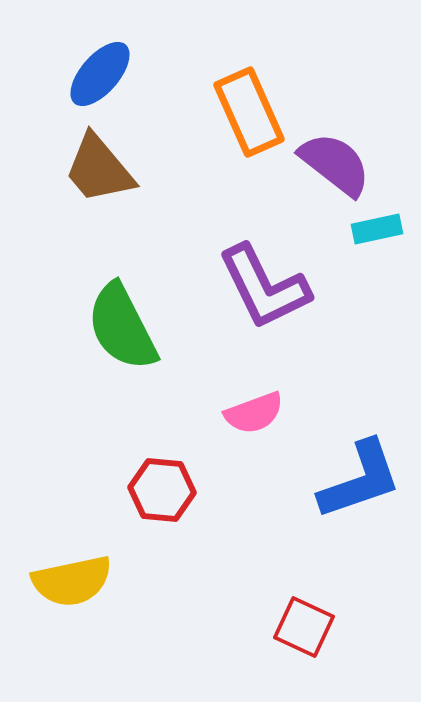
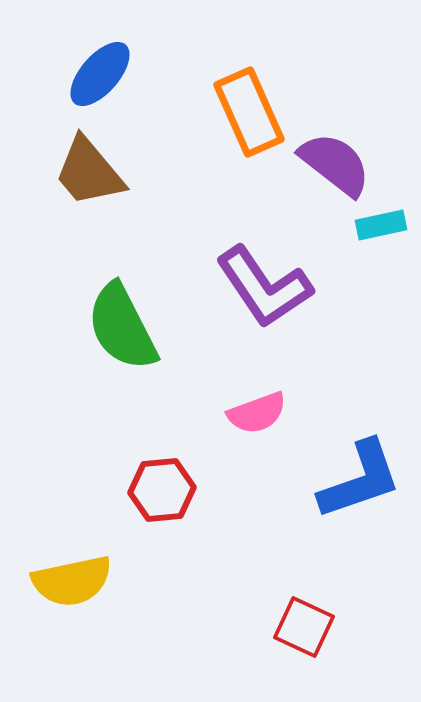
brown trapezoid: moved 10 px left, 3 px down
cyan rectangle: moved 4 px right, 4 px up
purple L-shape: rotated 8 degrees counterclockwise
pink semicircle: moved 3 px right
red hexagon: rotated 10 degrees counterclockwise
